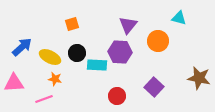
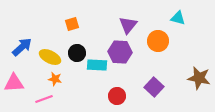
cyan triangle: moved 1 px left
